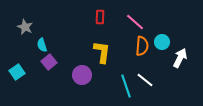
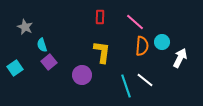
cyan square: moved 2 px left, 4 px up
